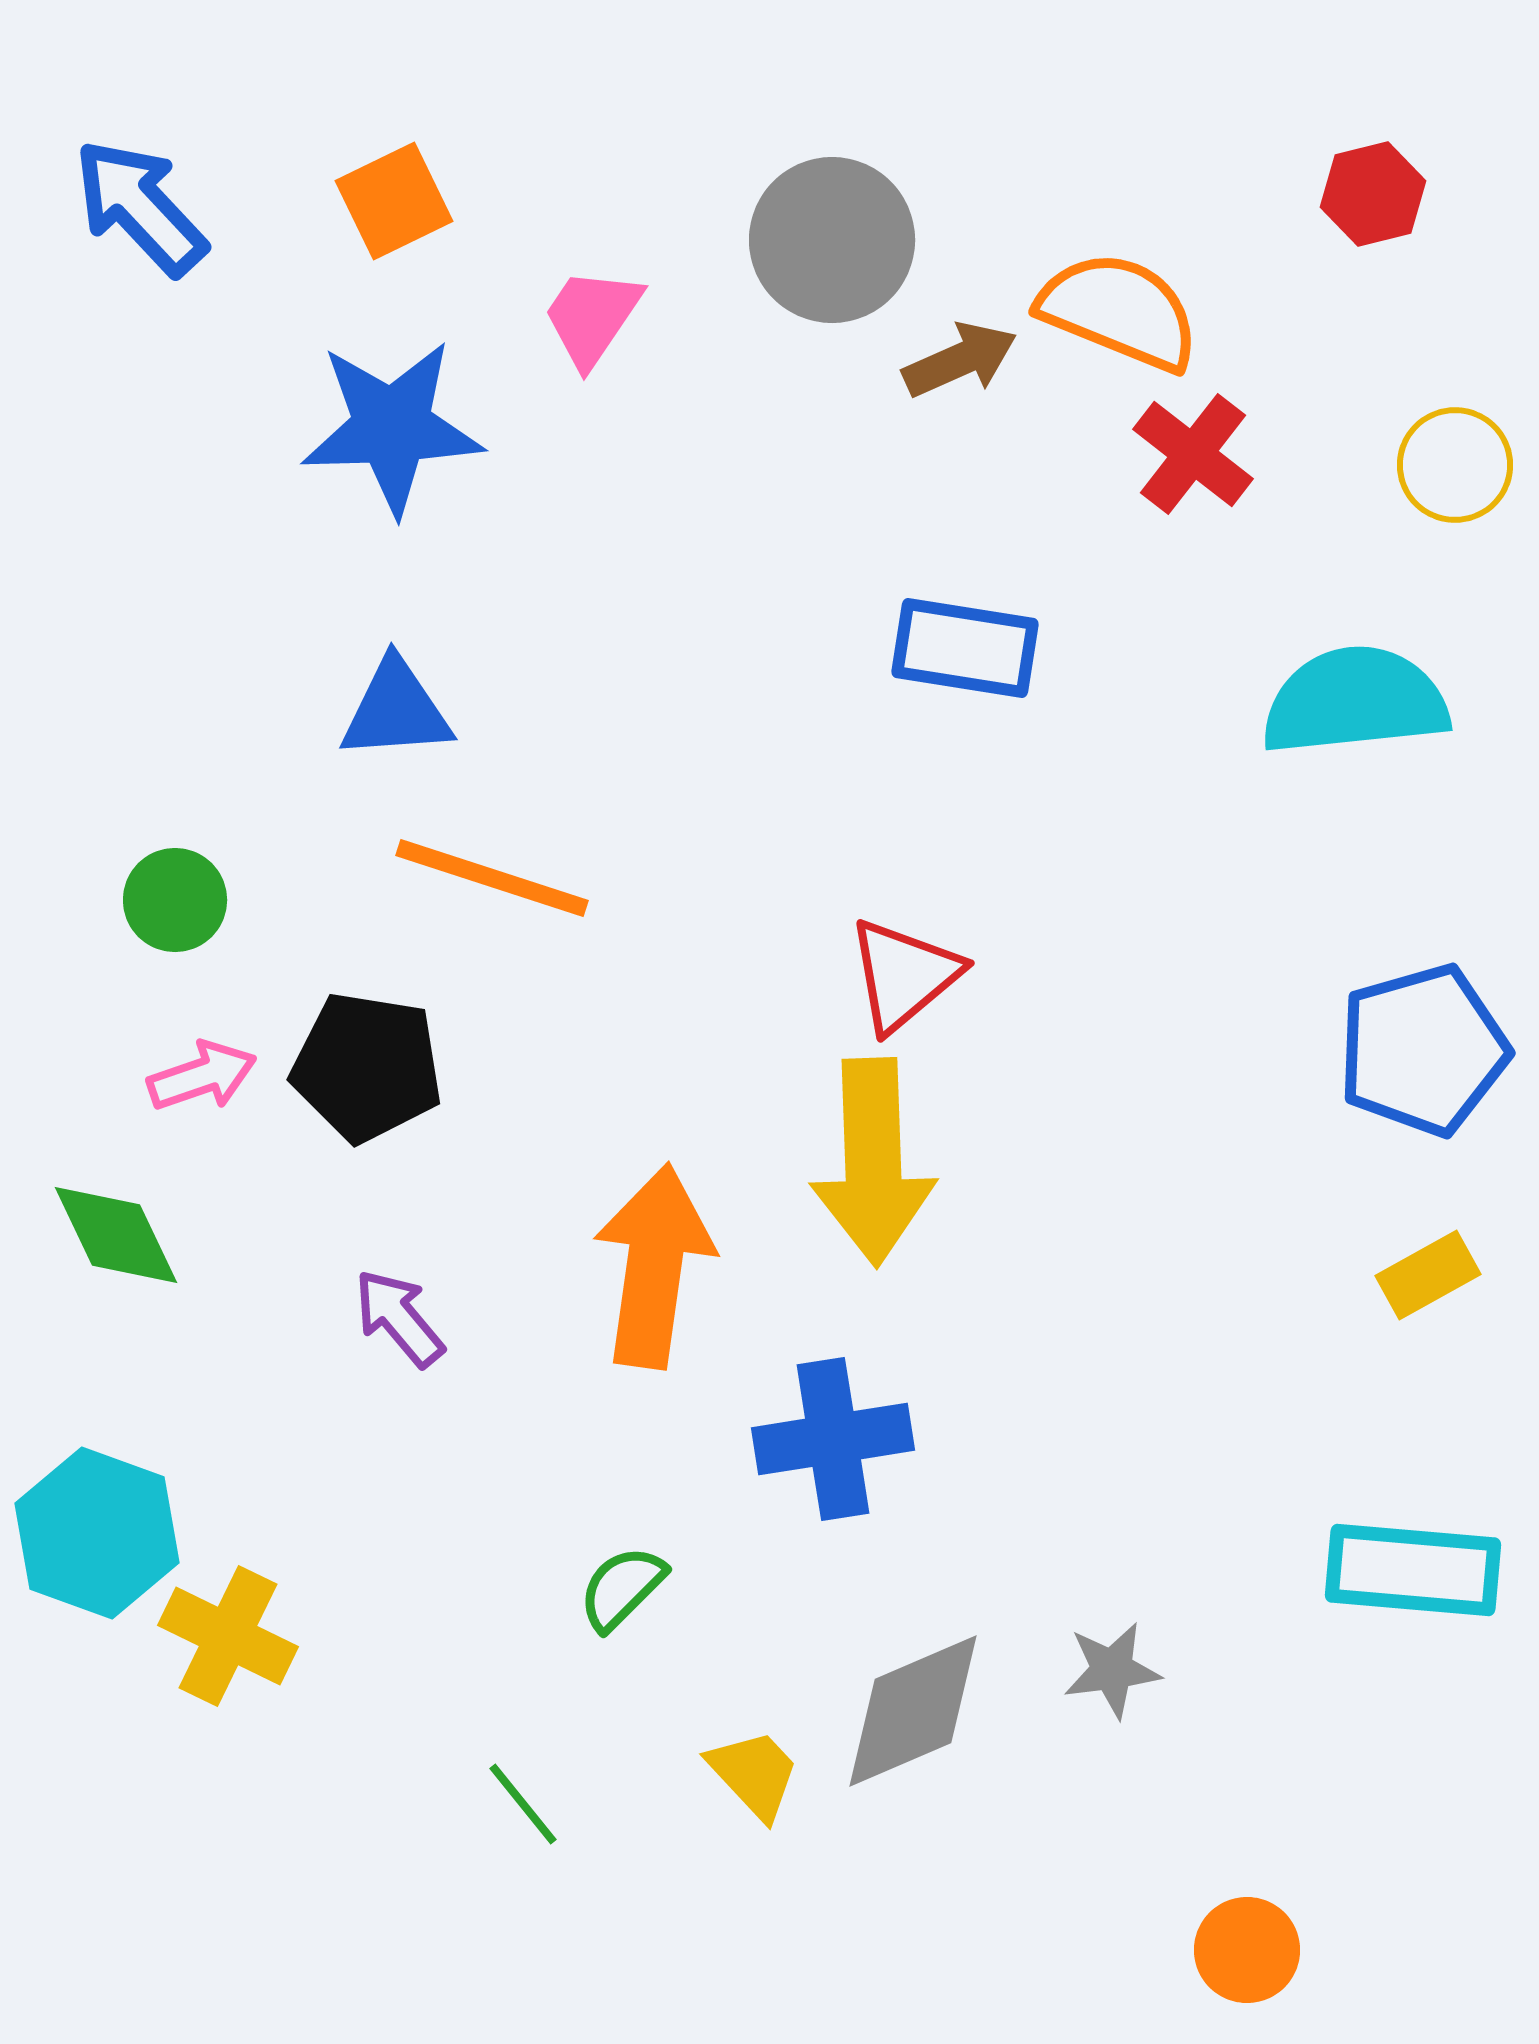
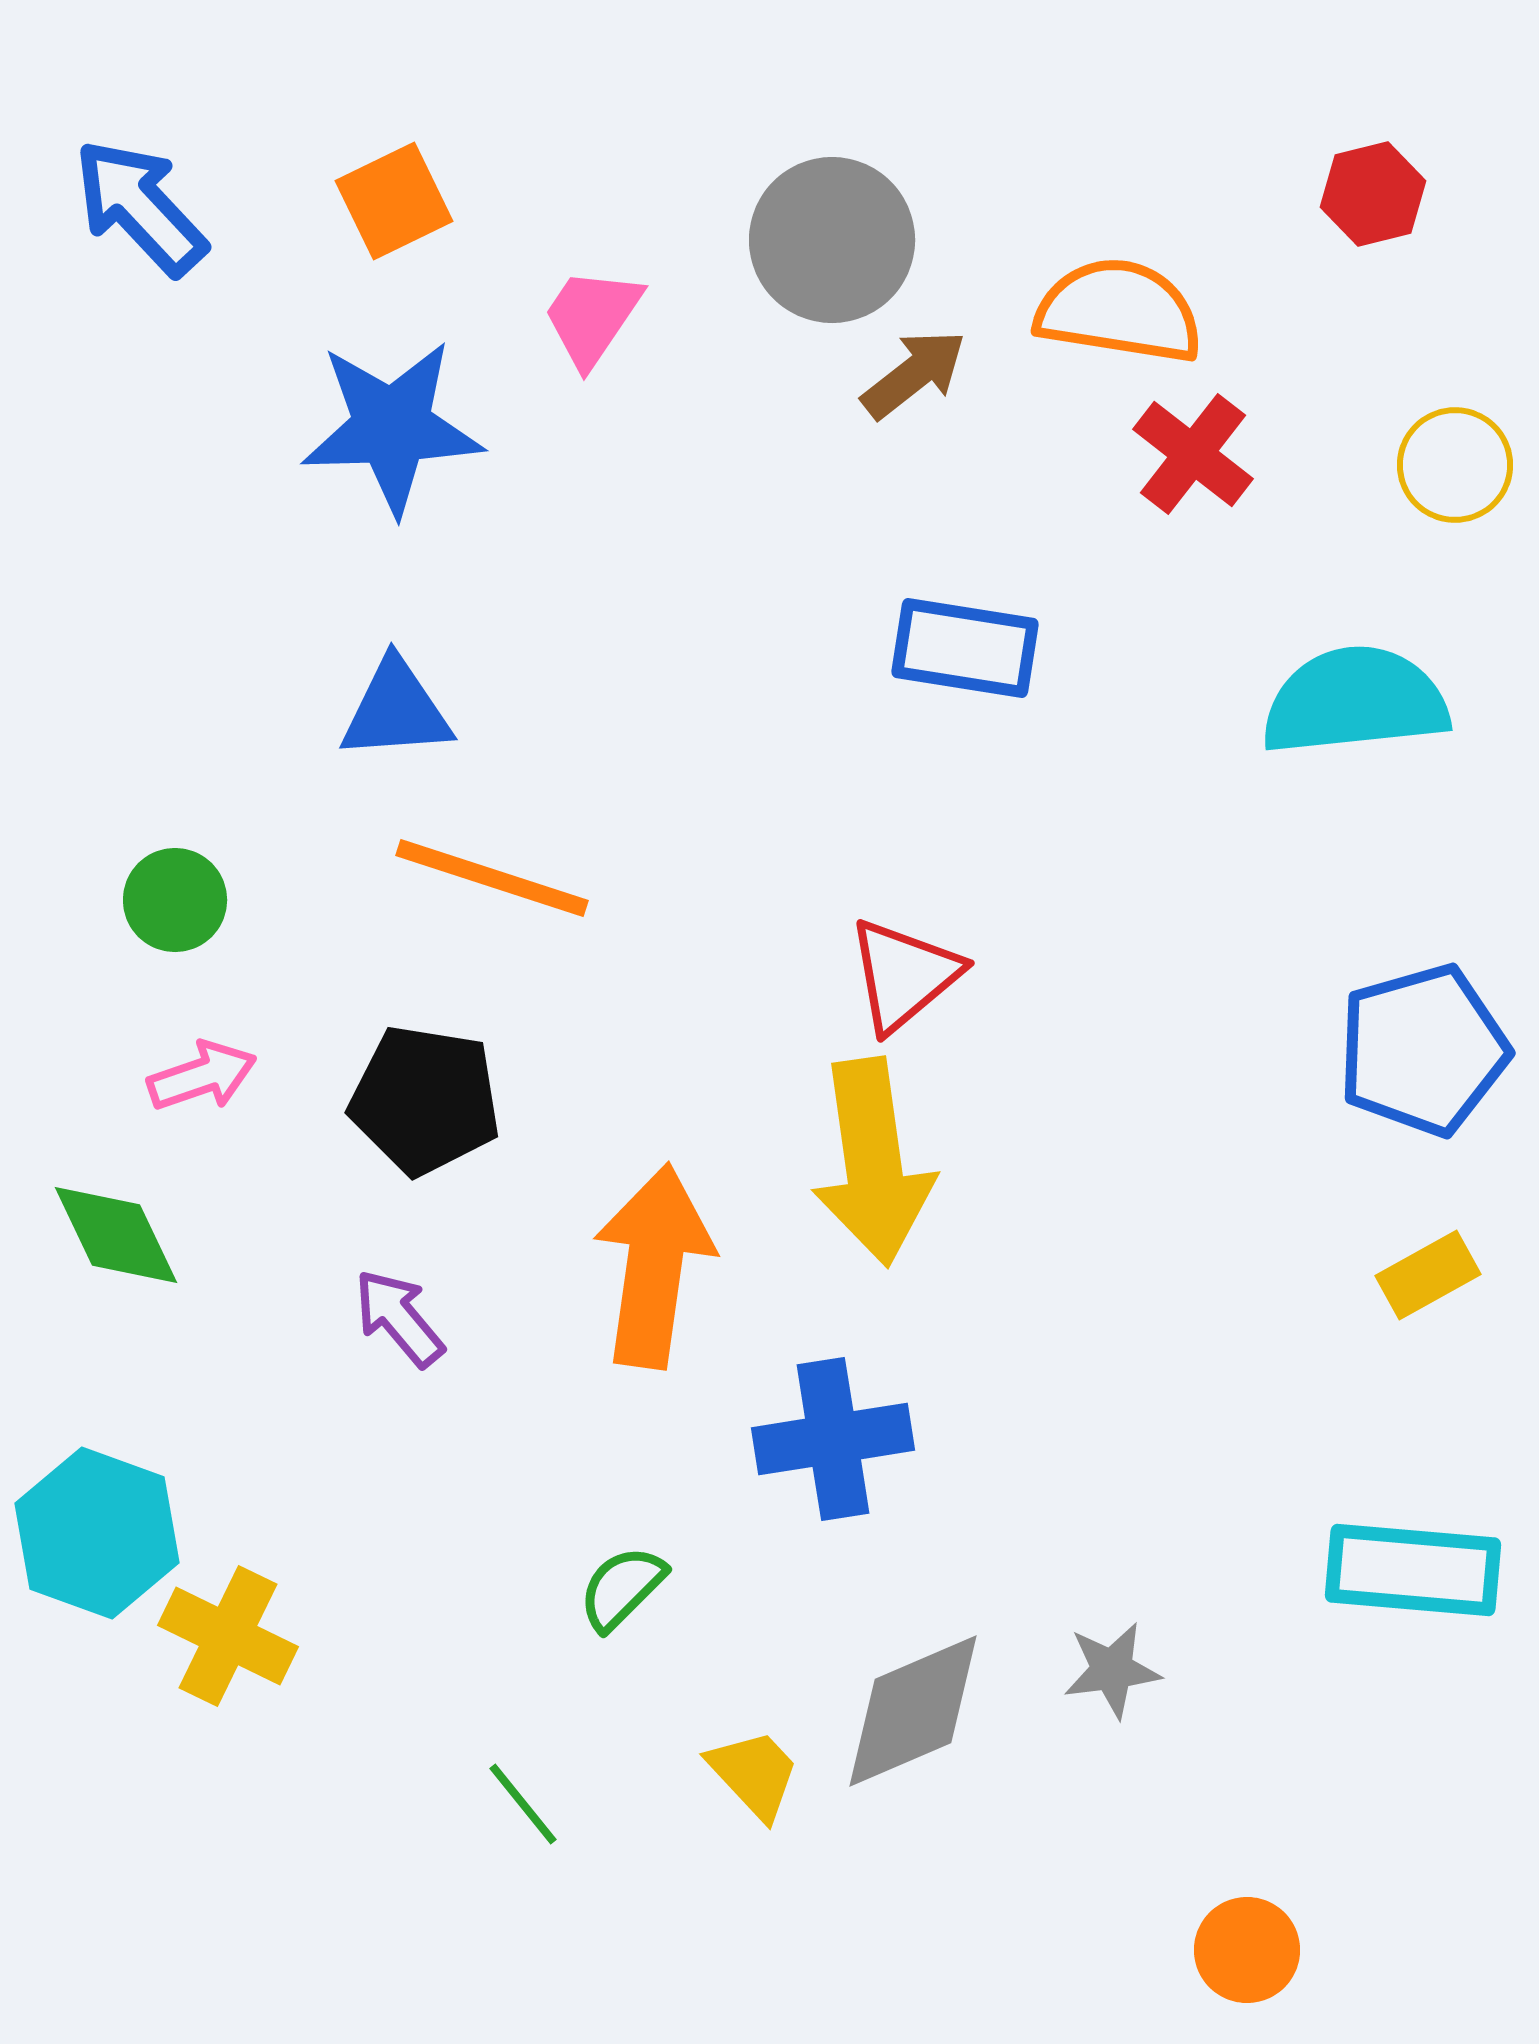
orange semicircle: rotated 13 degrees counterclockwise
brown arrow: moved 46 px left, 14 px down; rotated 14 degrees counterclockwise
black pentagon: moved 58 px right, 33 px down
yellow arrow: rotated 6 degrees counterclockwise
